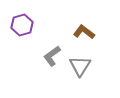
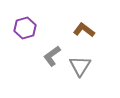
purple hexagon: moved 3 px right, 3 px down
brown L-shape: moved 2 px up
